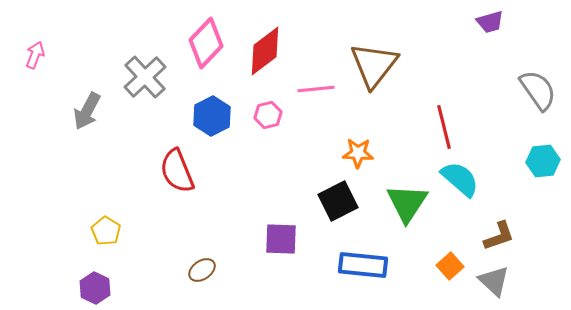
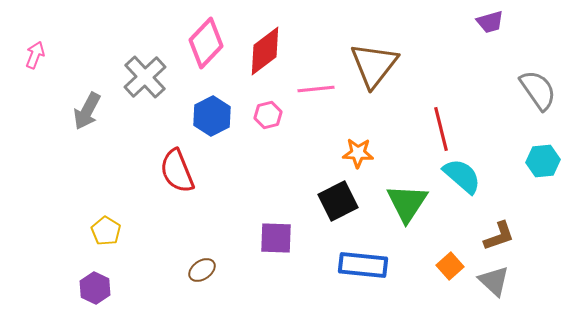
red line: moved 3 px left, 2 px down
cyan semicircle: moved 2 px right, 3 px up
purple square: moved 5 px left, 1 px up
